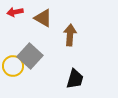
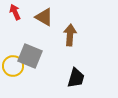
red arrow: rotated 77 degrees clockwise
brown triangle: moved 1 px right, 1 px up
gray square: rotated 20 degrees counterclockwise
black trapezoid: moved 1 px right, 1 px up
